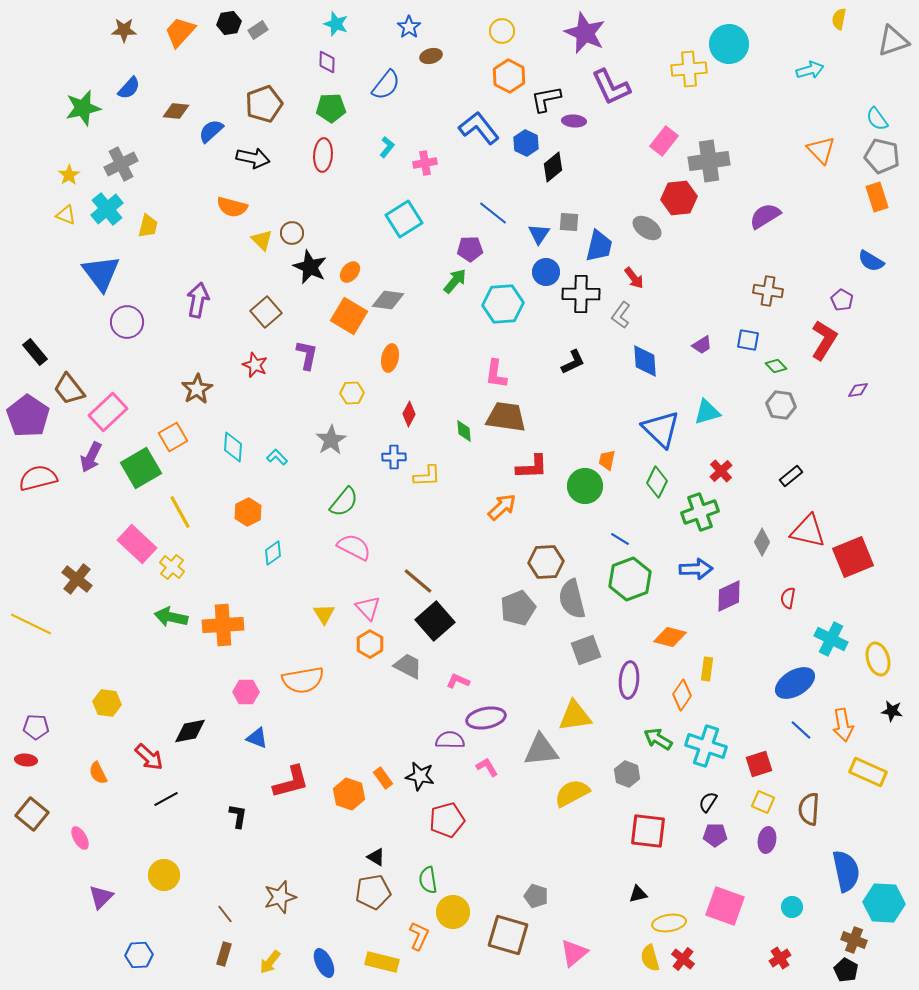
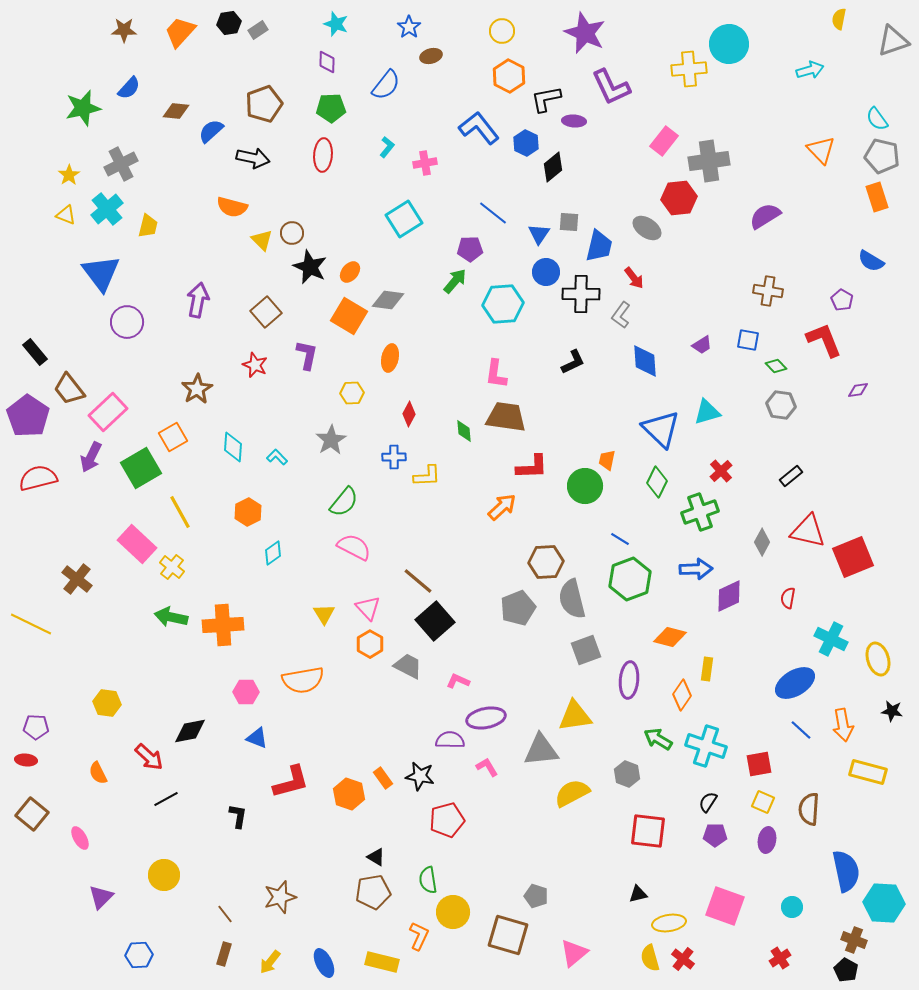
red L-shape at (824, 340): rotated 54 degrees counterclockwise
red square at (759, 764): rotated 8 degrees clockwise
yellow rectangle at (868, 772): rotated 9 degrees counterclockwise
